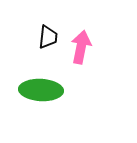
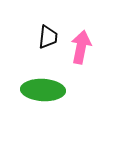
green ellipse: moved 2 px right
